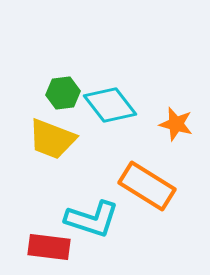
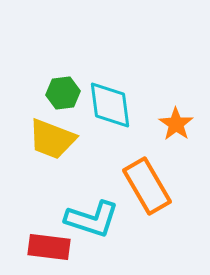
cyan diamond: rotated 30 degrees clockwise
orange star: rotated 20 degrees clockwise
orange rectangle: rotated 28 degrees clockwise
